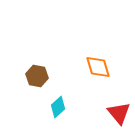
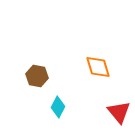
cyan diamond: rotated 20 degrees counterclockwise
red triangle: moved 1 px up
